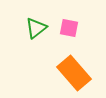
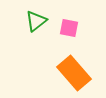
green triangle: moved 7 px up
